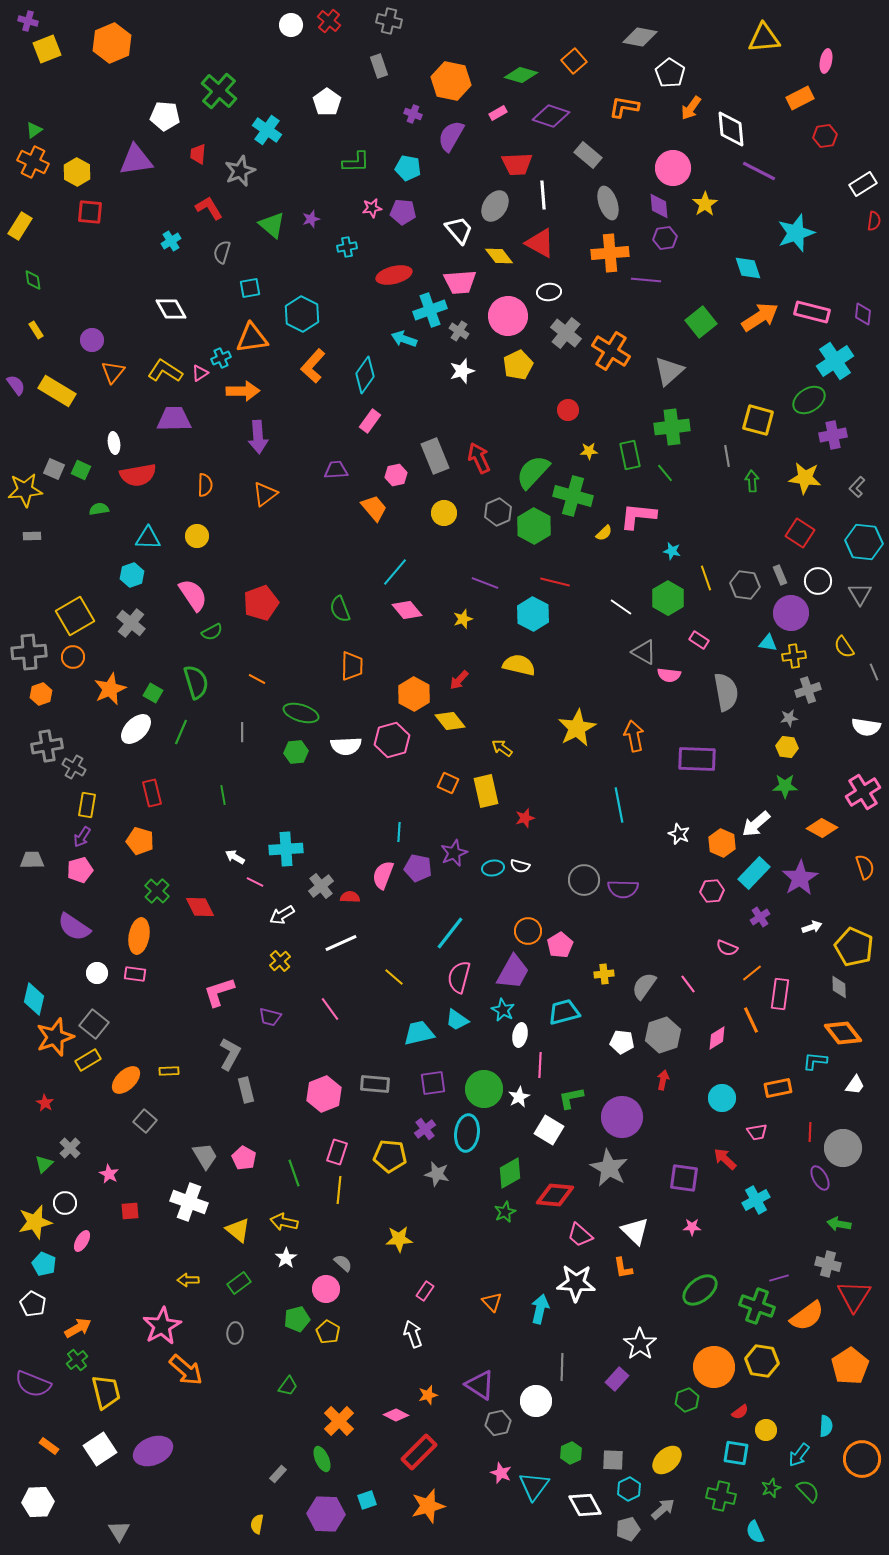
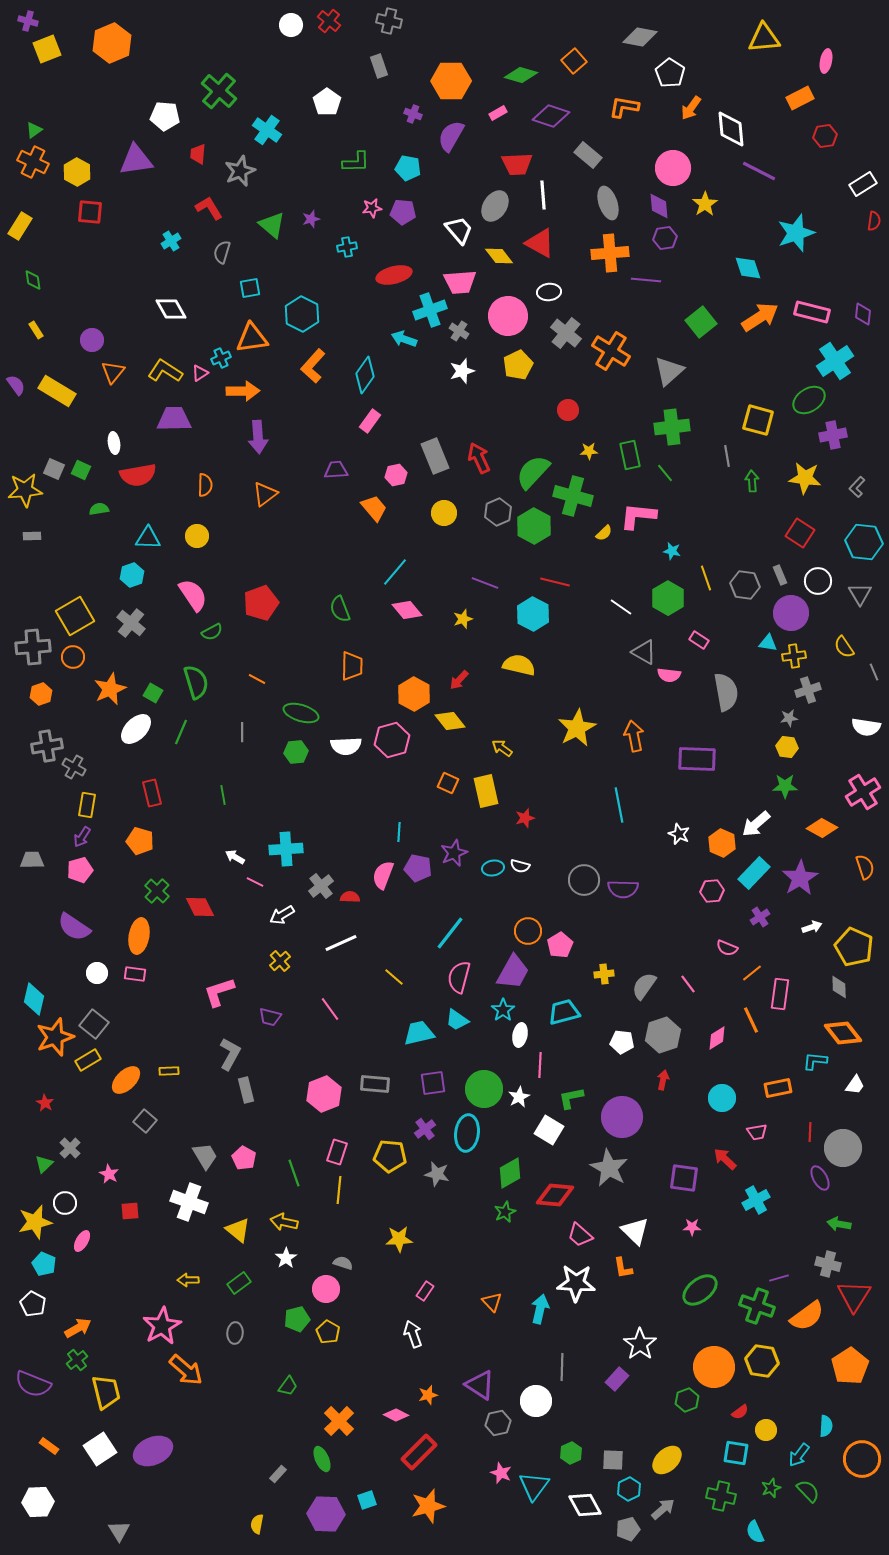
orange hexagon at (451, 81): rotated 12 degrees counterclockwise
gray cross at (29, 652): moved 4 px right, 5 px up
cyan star at (503, 1010): rotated 10 degrees clockwise
gray semicircle at (343, 1263): rotated 24 degrees counterclockwise
